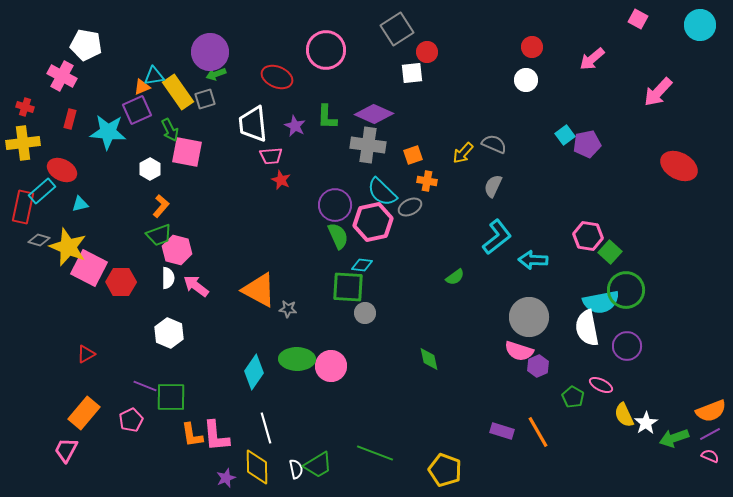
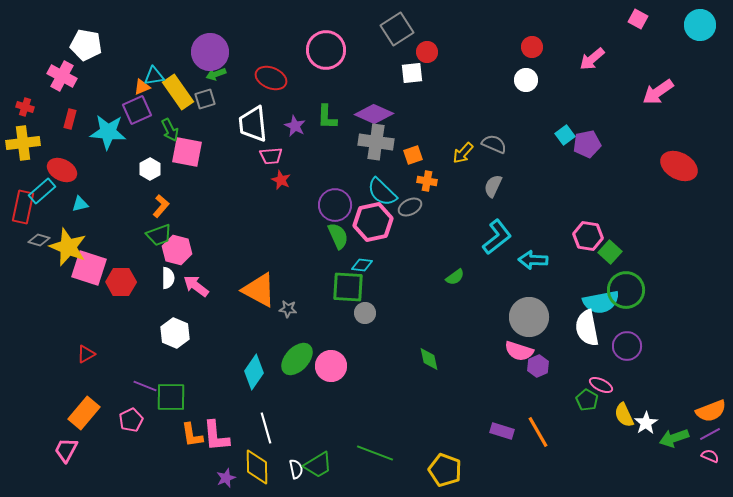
red ellipse at (277, 77): moved 6 px left, 1 px down
pink arrow at (658, 92): rotated 12 degrees clockwise
gray cross at (368, 145): moved 8 px right, 3 px up
pink square at (89, 268): rotated 9 degrees counterclockwise
white hexagon at (169, 333): moved 6 px right
green ellipse at (297, 359): rotated 48 degrees counterclockwise
green pentagon at (573, 397): moved 14 px right, 3 px down
